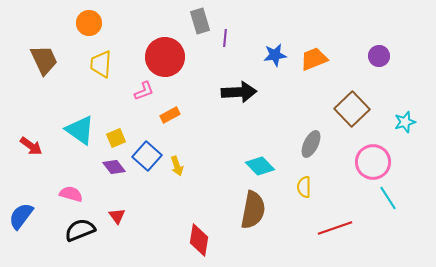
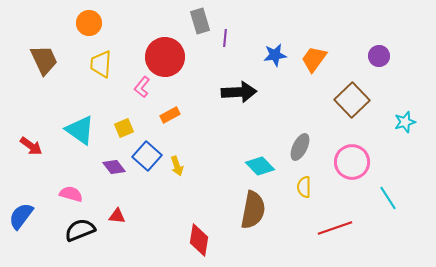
orange trapezoid: rotated 32 degrees counterclockwise
pink L-shape: moved 2 px left, 4 px up; rotated 150 degrees clockwise
brown square: moved 9 px up
yellow square: moved 8 px right, 10 px up
gray ellipse: moved 11 px left, 3 px down
pink circle: moved 21 px left
red triangle: rotated 48 degrees counterclockwise
